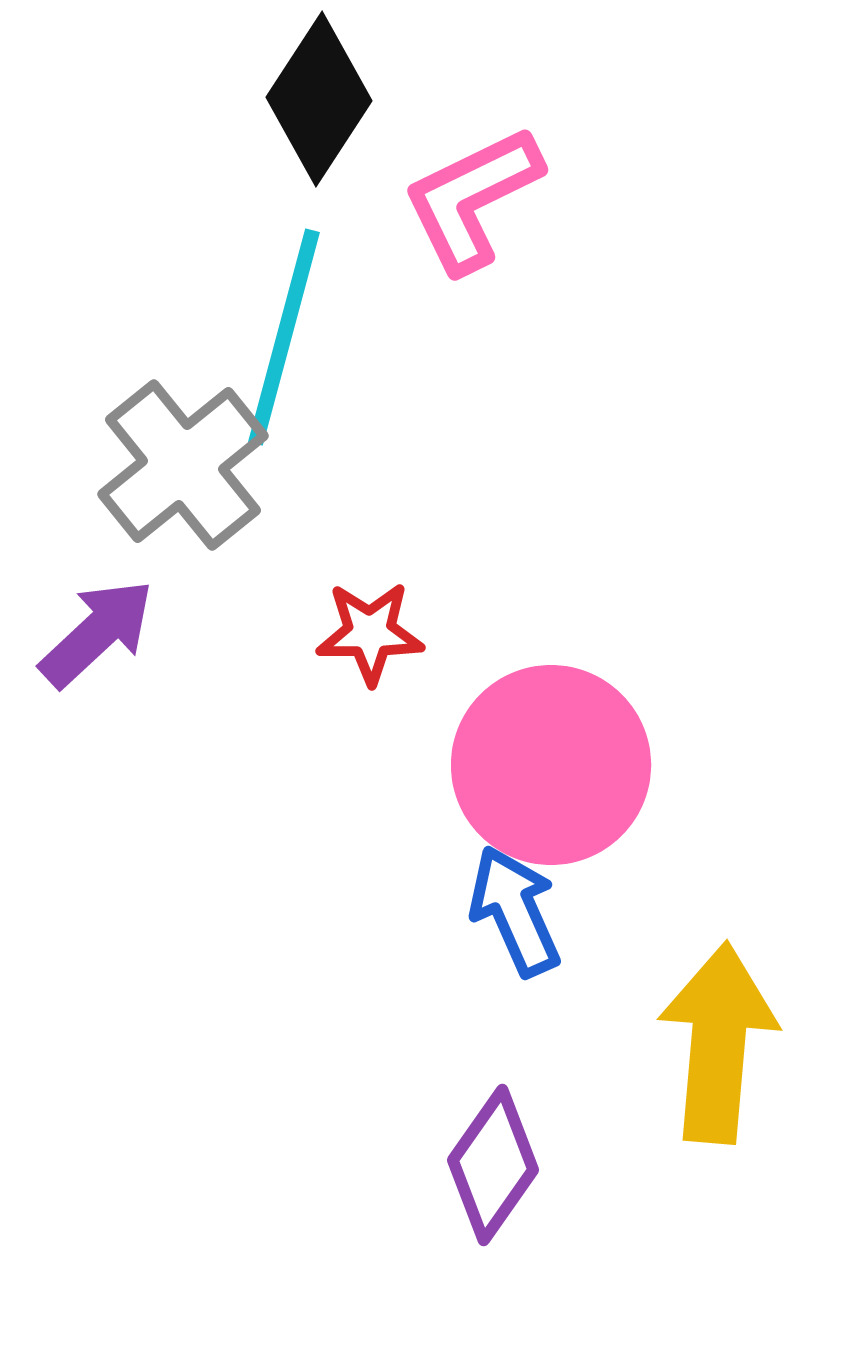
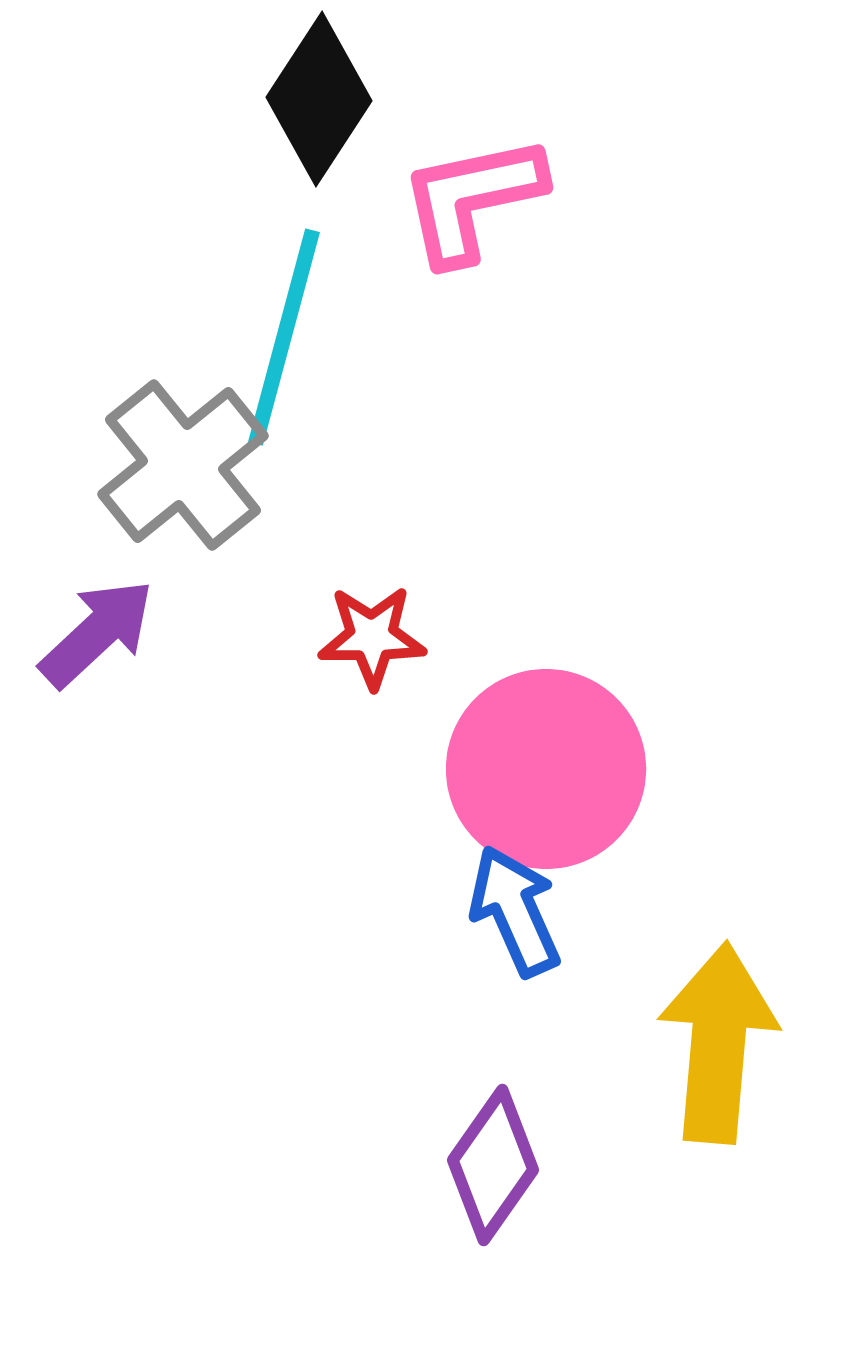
pink L-shape: rotated 14 degrees clockwise
red star: moved 2 px right, 4 px down
pink circle: moved 5 px left, 4 px down
